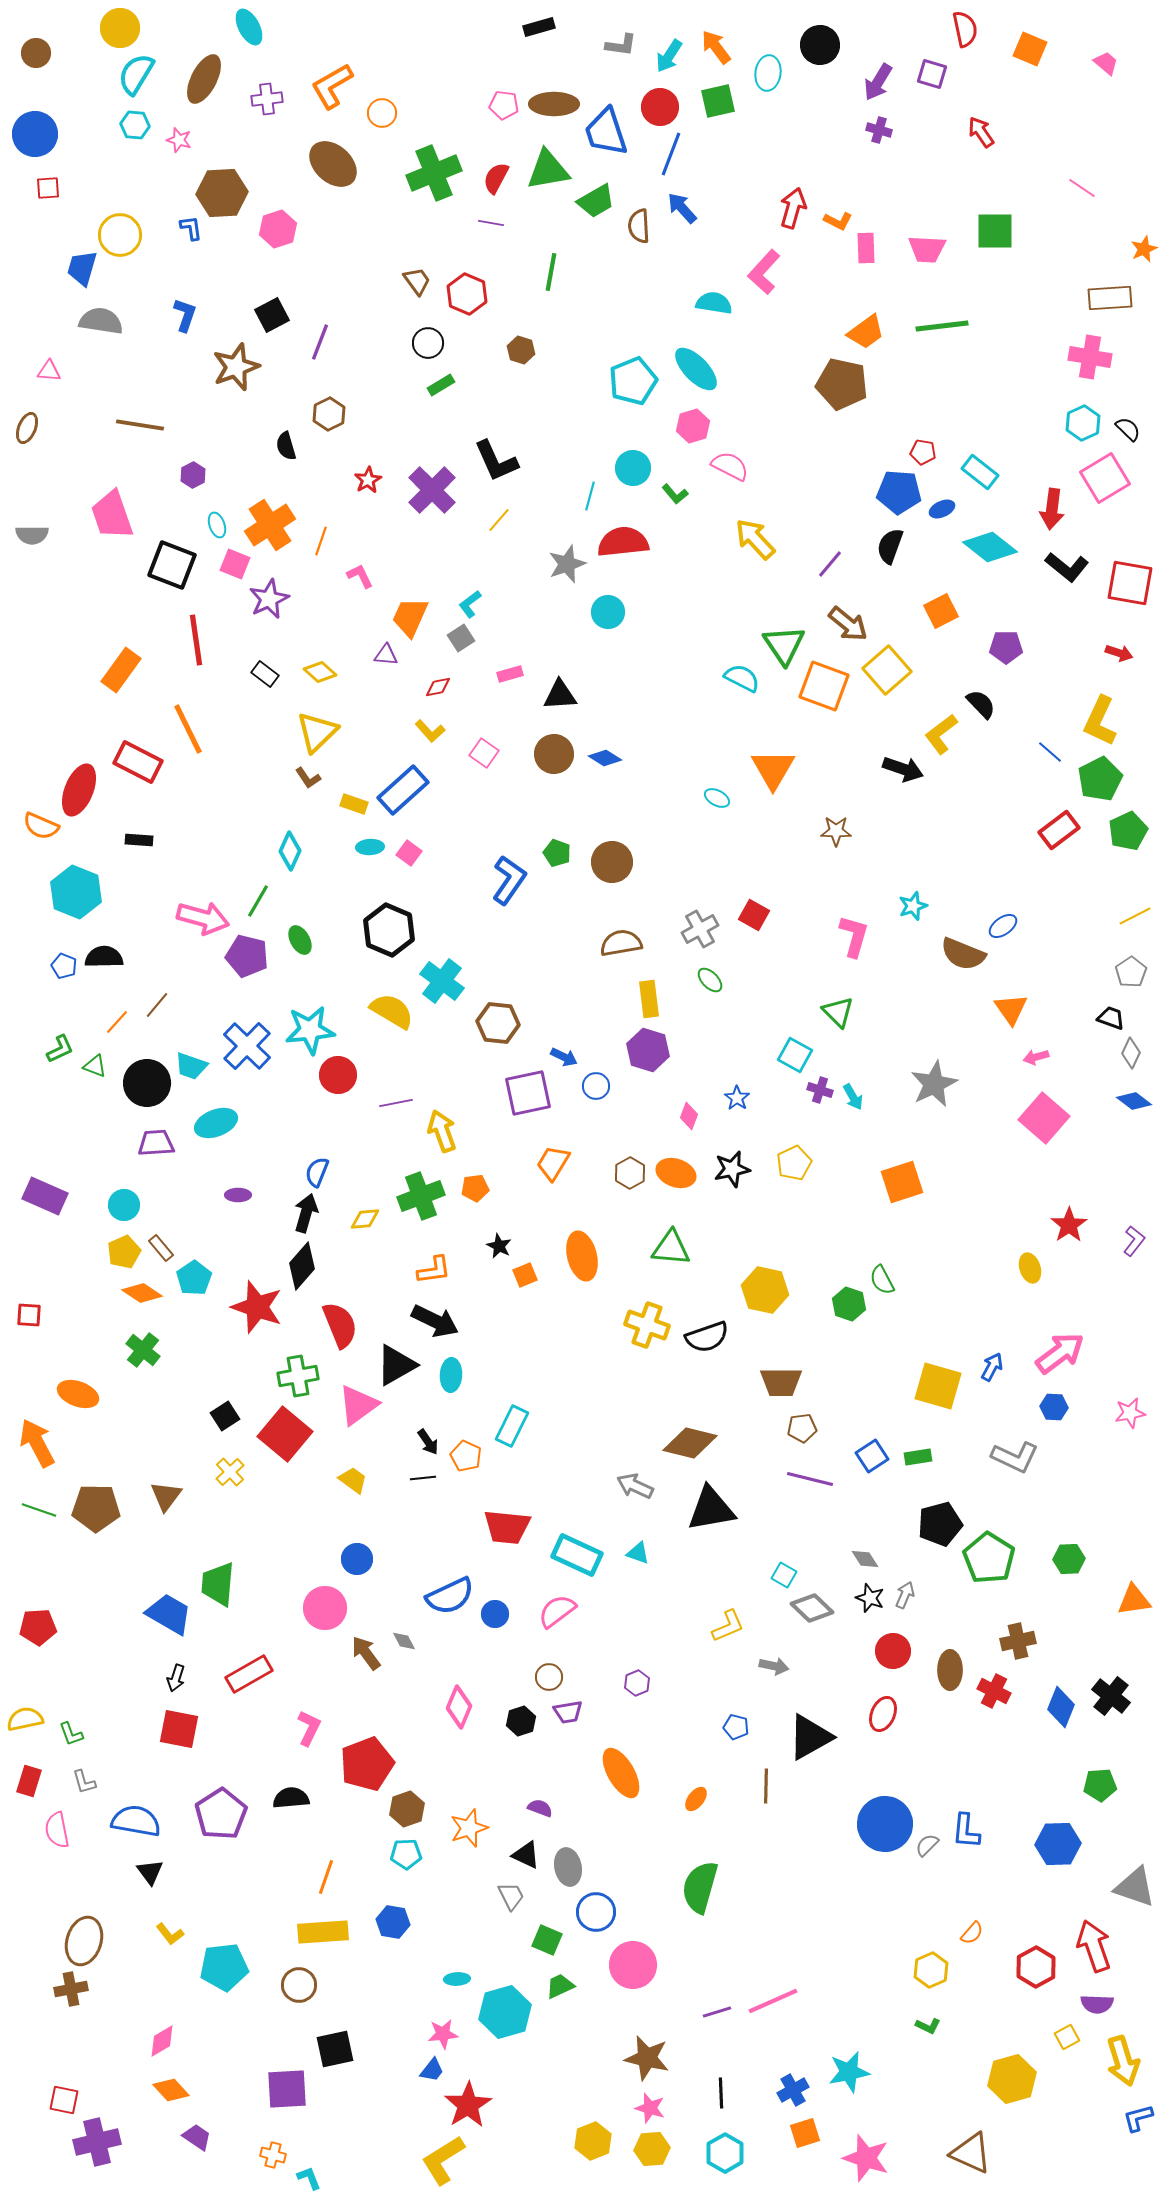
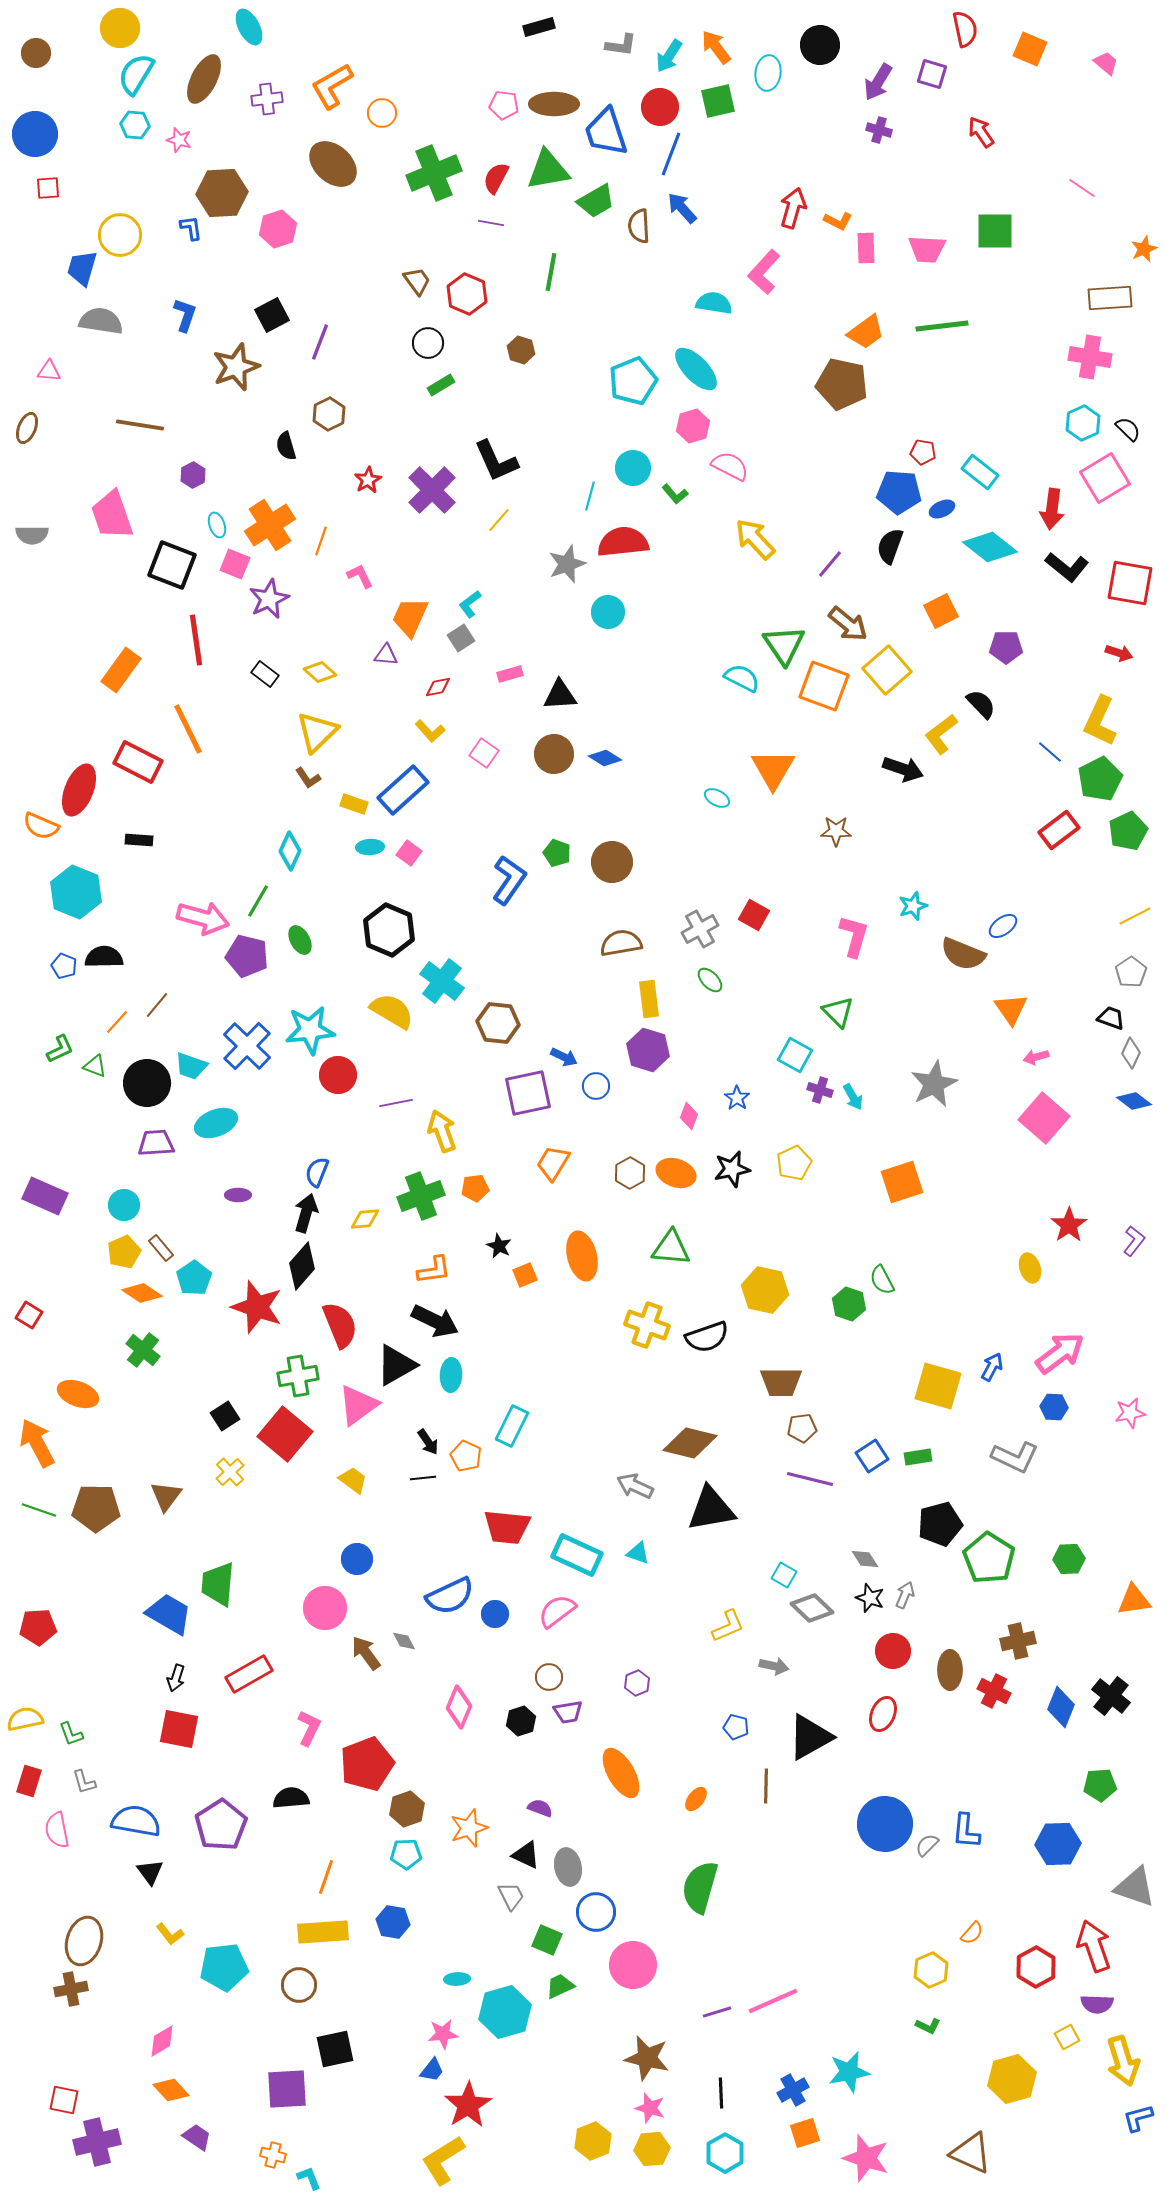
red square at (29, 1315): rotated 28 degrees clockwise
purple pentagon at (221, 1814): moved 11 px down
